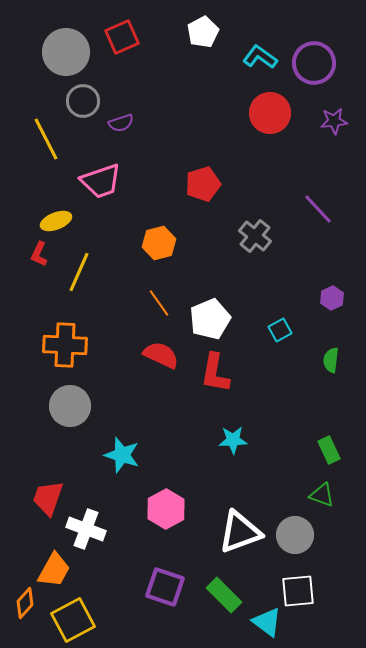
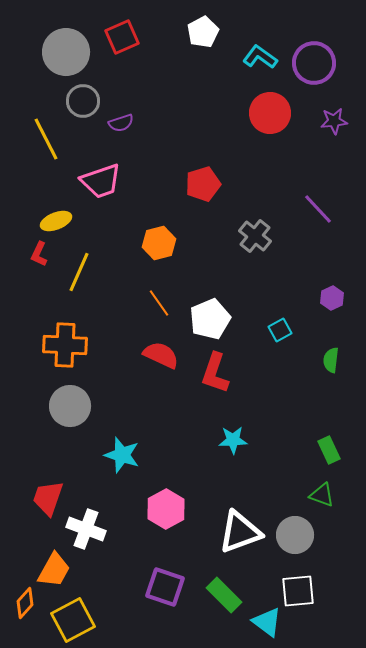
red L-shape at (215, 373): rotated 9 degrees clockwise
